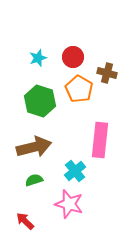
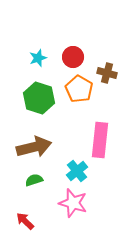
green hexagon: moved 1 px left, 3 px up
cyan cross: moved 2 px right
pink star: moved 4 px right, 1 px up
